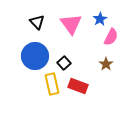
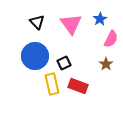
pink semicircle: moved 2 px down
black square: rotated 16 degrees clockwise
